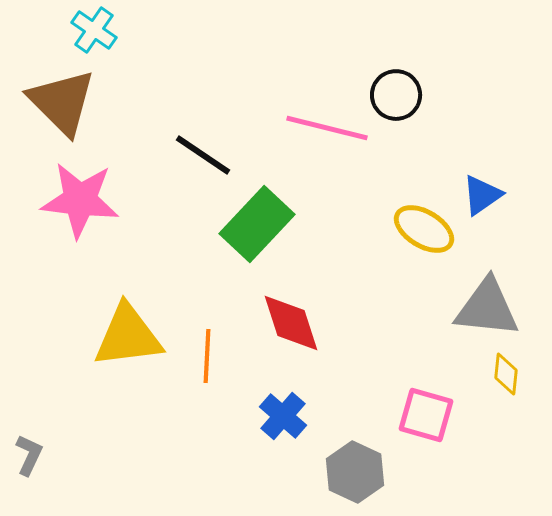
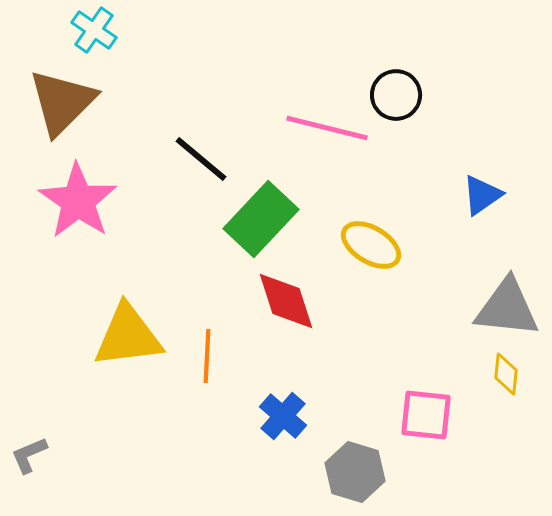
brown triangle: rotated 30 degrees clockwise
black line: moved 2 px left, 4 px down; rotated 6 degrees clockwise
pink star: moved 2 px left, 1 px down; rotated 28 degrees clockwise
green rectangle: moved 4 px right, 5 px up
yellow ellipse: moved 53 px left, 16 px down
gray triangle: moved 20 px right
red diamond: moved 5 px left, 22 px up
pink square: rotated 10 degrees counterclockwise
gray L-shape: rotated 138 degrees counterclockwise
gray hexagon: rotated 8 degrees counterclockwise
